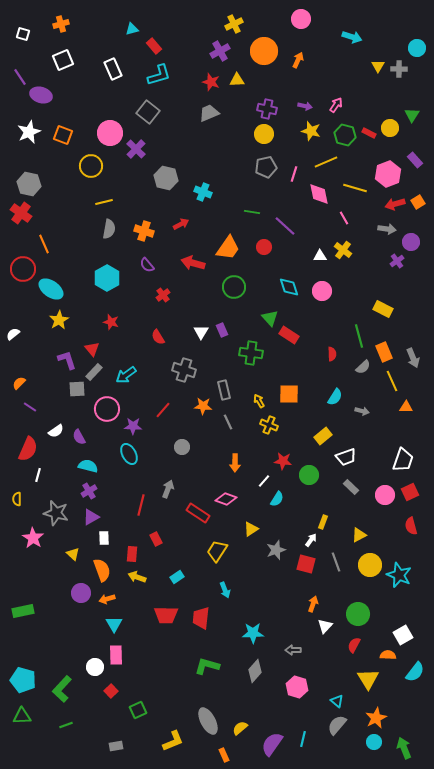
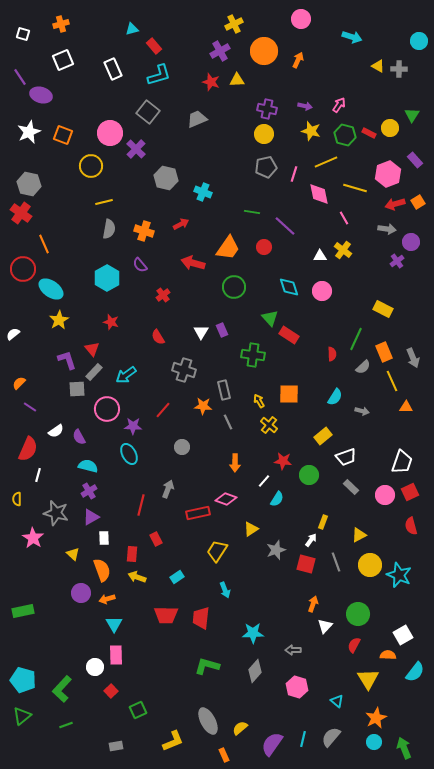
cyan circle at (417, 48): moved 2 px right, 7 px up
yellow triangle at (378, 66): rotated 32 degrees counterclockwise
pink arrow at (336, 105): moved 3 px right
gray trapezoid at (209, 113): moved 12 px left, 6 px down
purple semicircle at (147, 265): moved 7 px left
green line at (359, 336): moved 3 px left, 3 px down; rotated 40 degrees clockwise
green cross at (251, 353): moved 2 px right, 2 px down
yellow cross at (269, 425): rotated 18 degrees clockwise
white trapezoid at (403, 460): moved 1 px left, 2 px down
red rectangle at (198, 513): rotated 45 degrees counterclockwise
green triangle at (22, 716): rotated 36 degrees counterclockwise
gray semicircle at (337, 725): moved 6 px left, 12 px down
